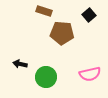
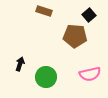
brown pentagon: moved 13 px right, 3 px down
black arrow: rotated 96 degrees clockwise
